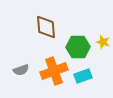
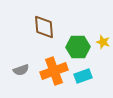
brown diamond: moved 2 px left
